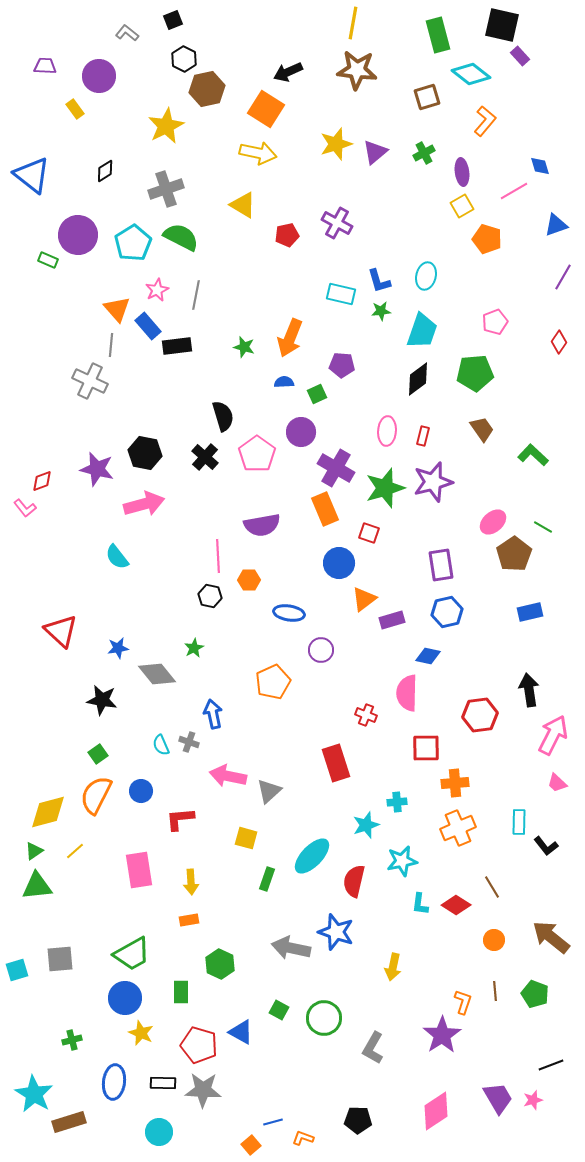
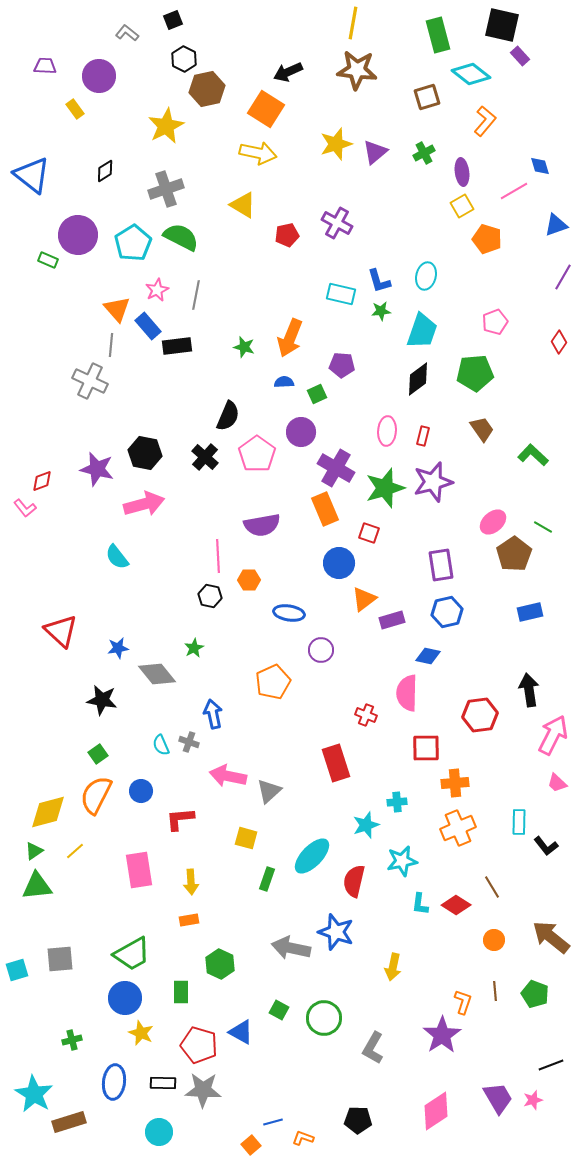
black semicircle at (223, 416): moved 5 px right; rotated 40 degrees clockwise
